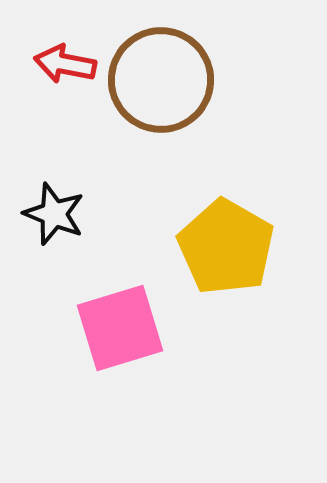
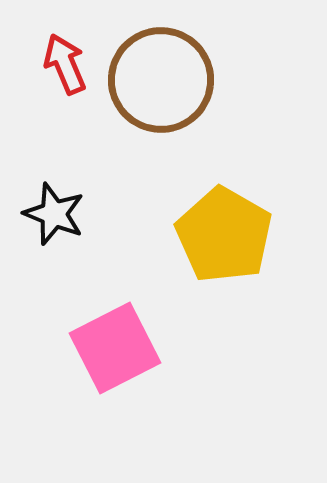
red arrow: rotated 56 degrees clockwise
yellow pentagon: moved 2 px left, 12 px up
pink square: moved 5 px left, 20 px down; rotated 10 degrees counterclockwise
